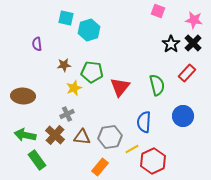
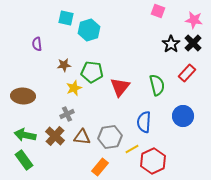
brown cross: moved 1 px down
green rectangle: moved 13 px left
